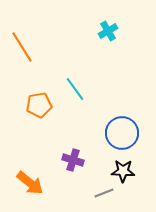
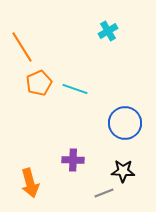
cyan line: rotated 35 degrees counterclockwise
orange pentagon: moved 22 px up; rotated 15 degrees counterclockwise
blue circle: moved 3 px right, 10 px up
purple cross: rotated 15 degrees counterclockwise
orange arrow: rotated 36 degrees clockwise
